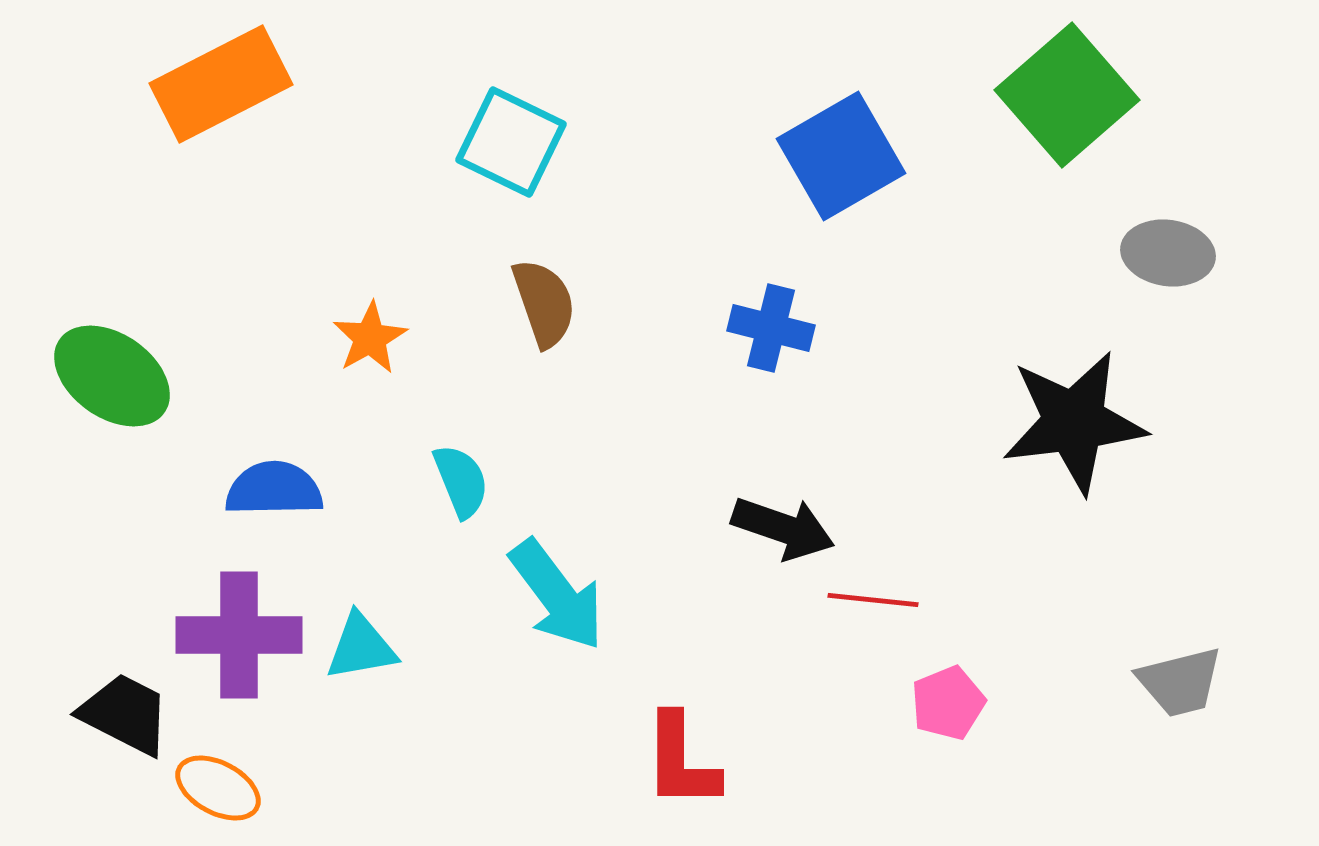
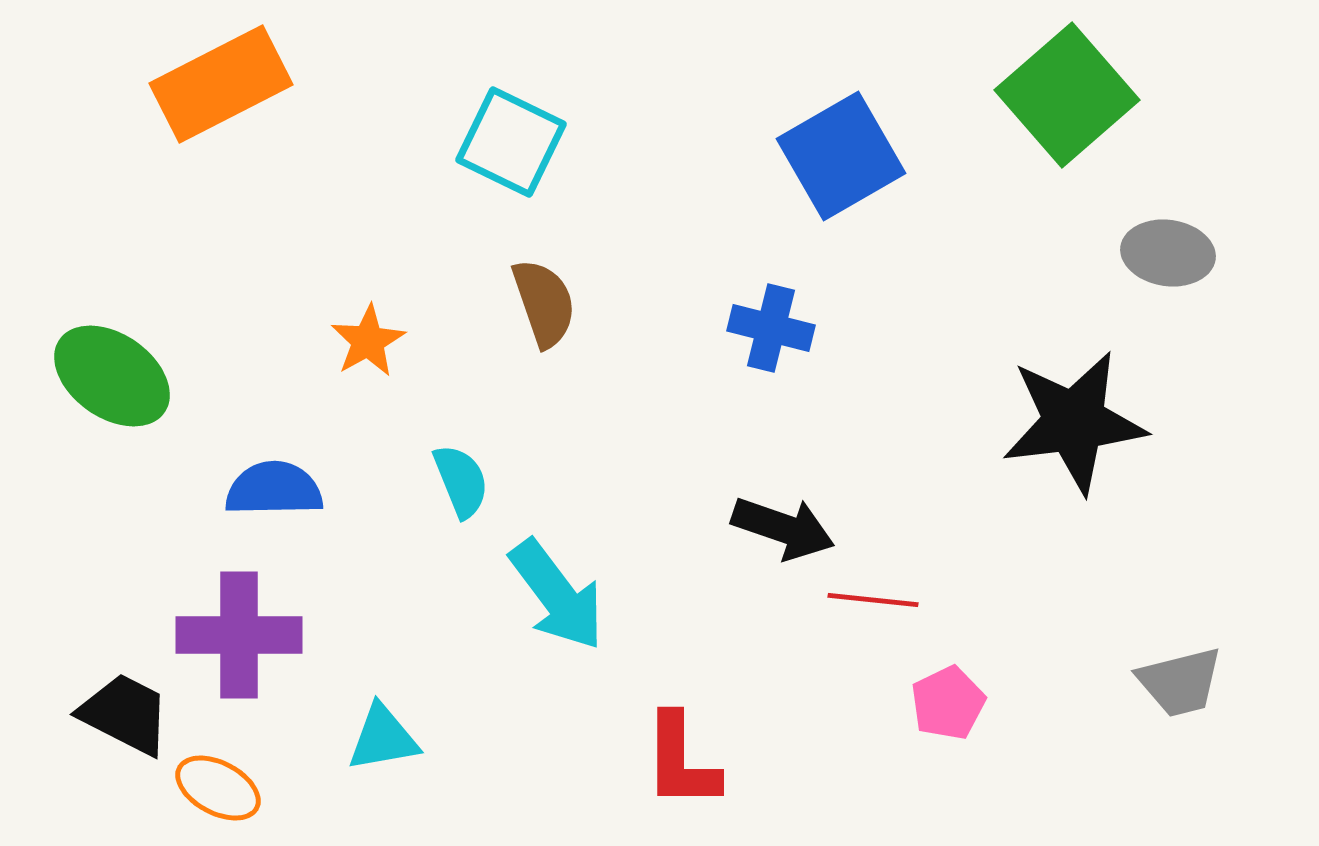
orange star: moved 2 px left, 3 px down
cyan triangle: moved 22 px right, 91 px down
pink pentagon: rotated 4 degrees counterclockwise
